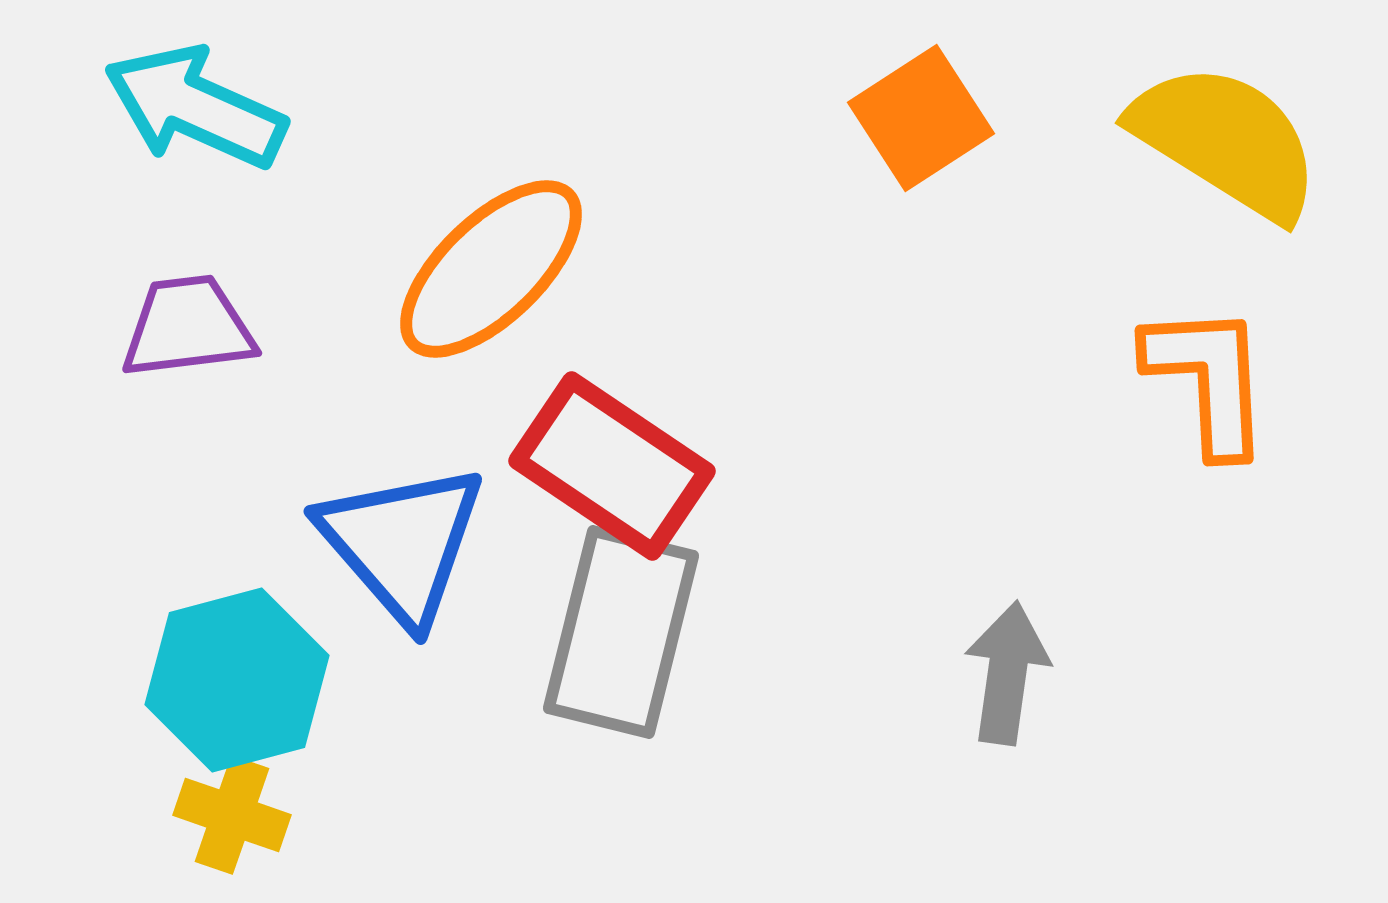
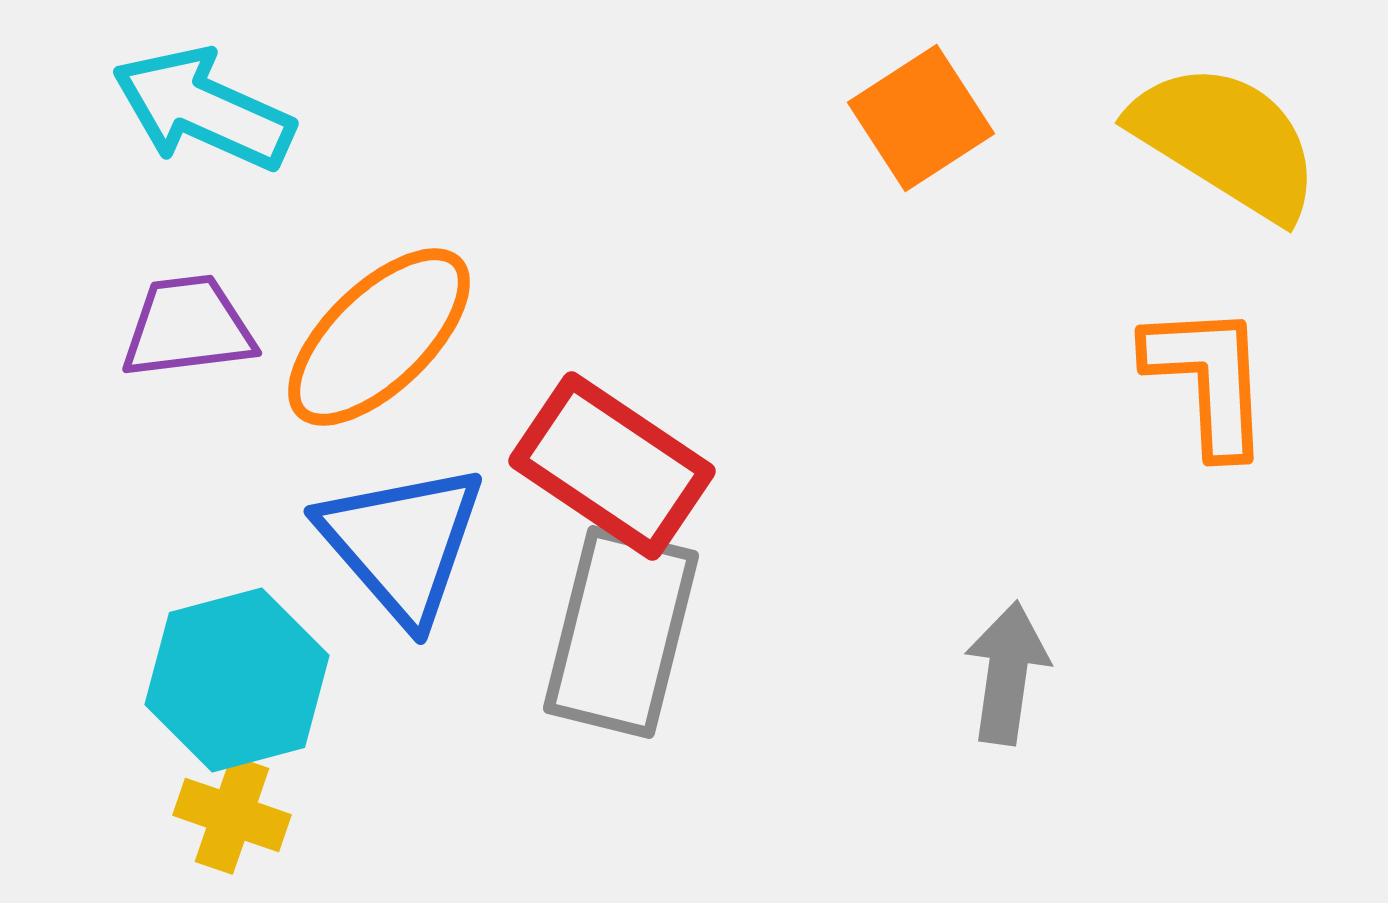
cyan arrow: moved 8 px right, 2 px down
orange ellipse: moved 112 px left, 68 px down
